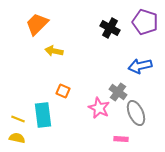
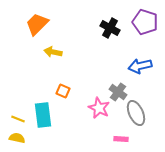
yellow arrow: moved 1 px left, 1 px down
